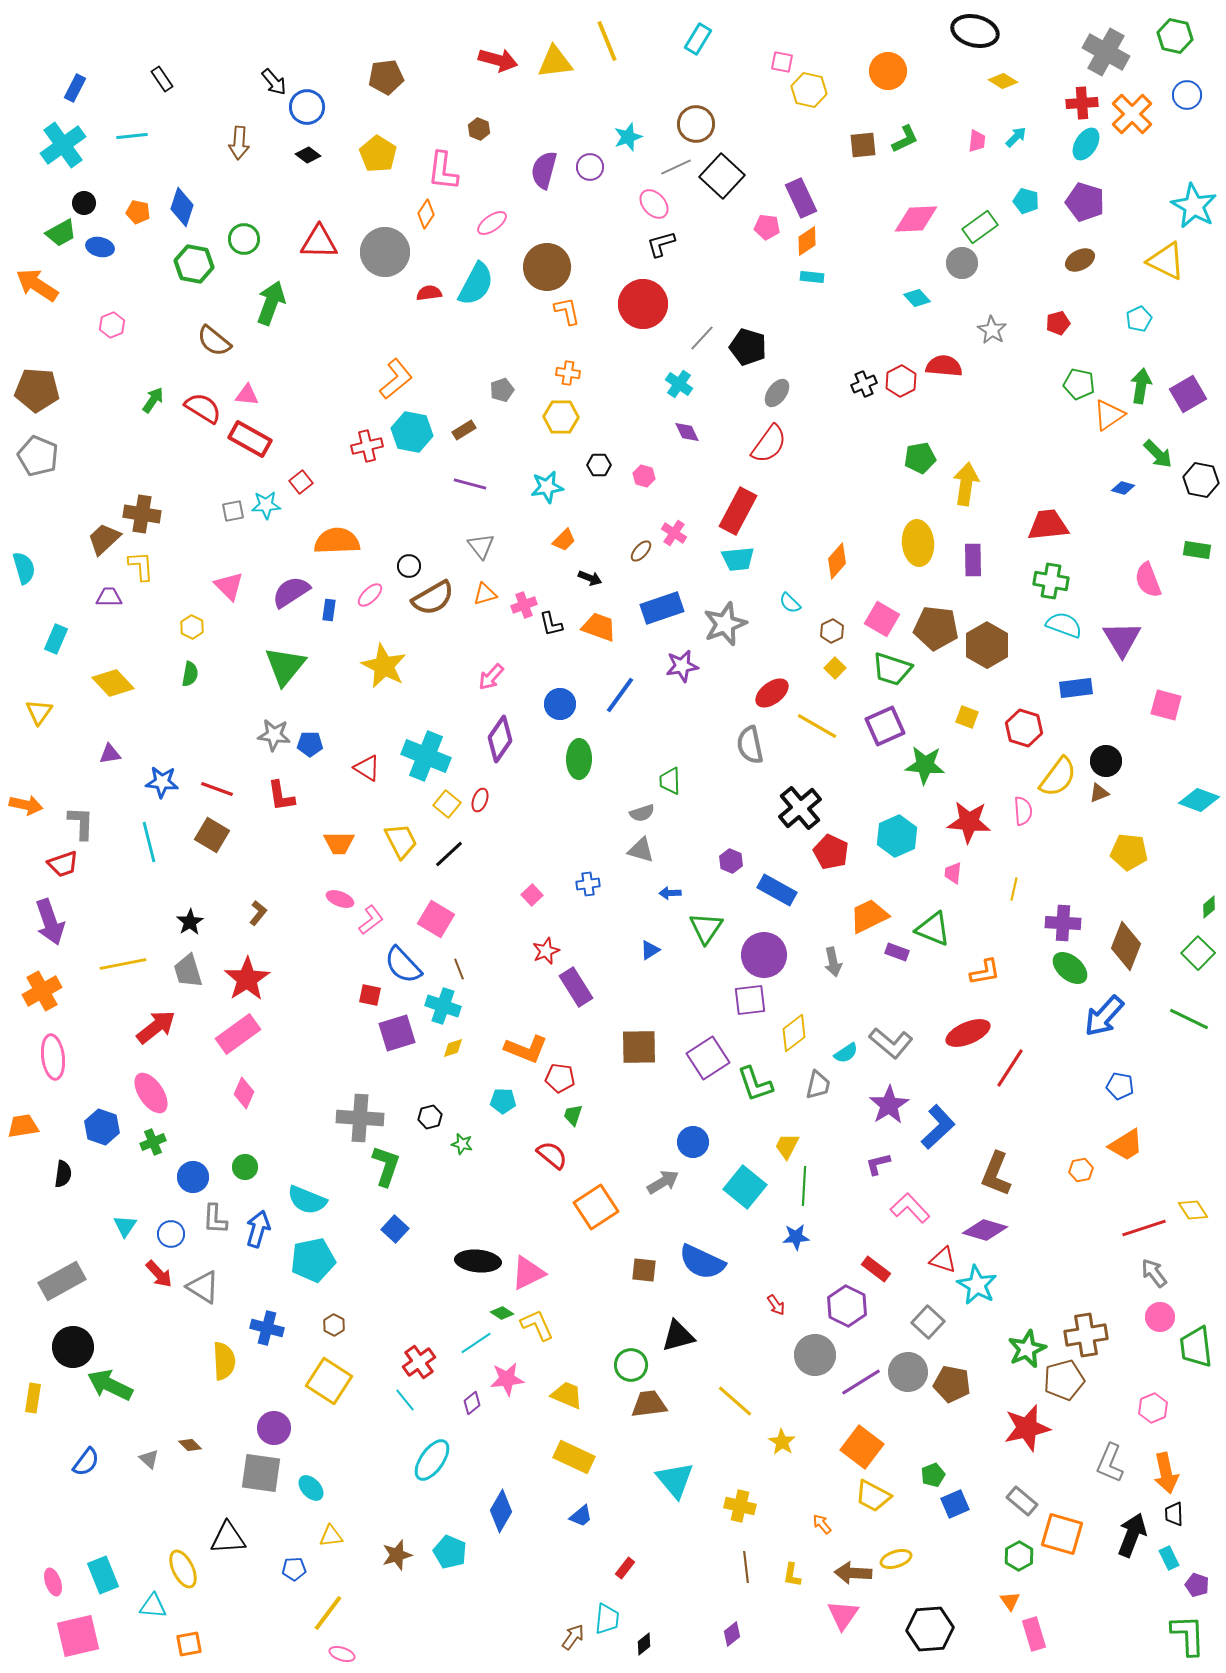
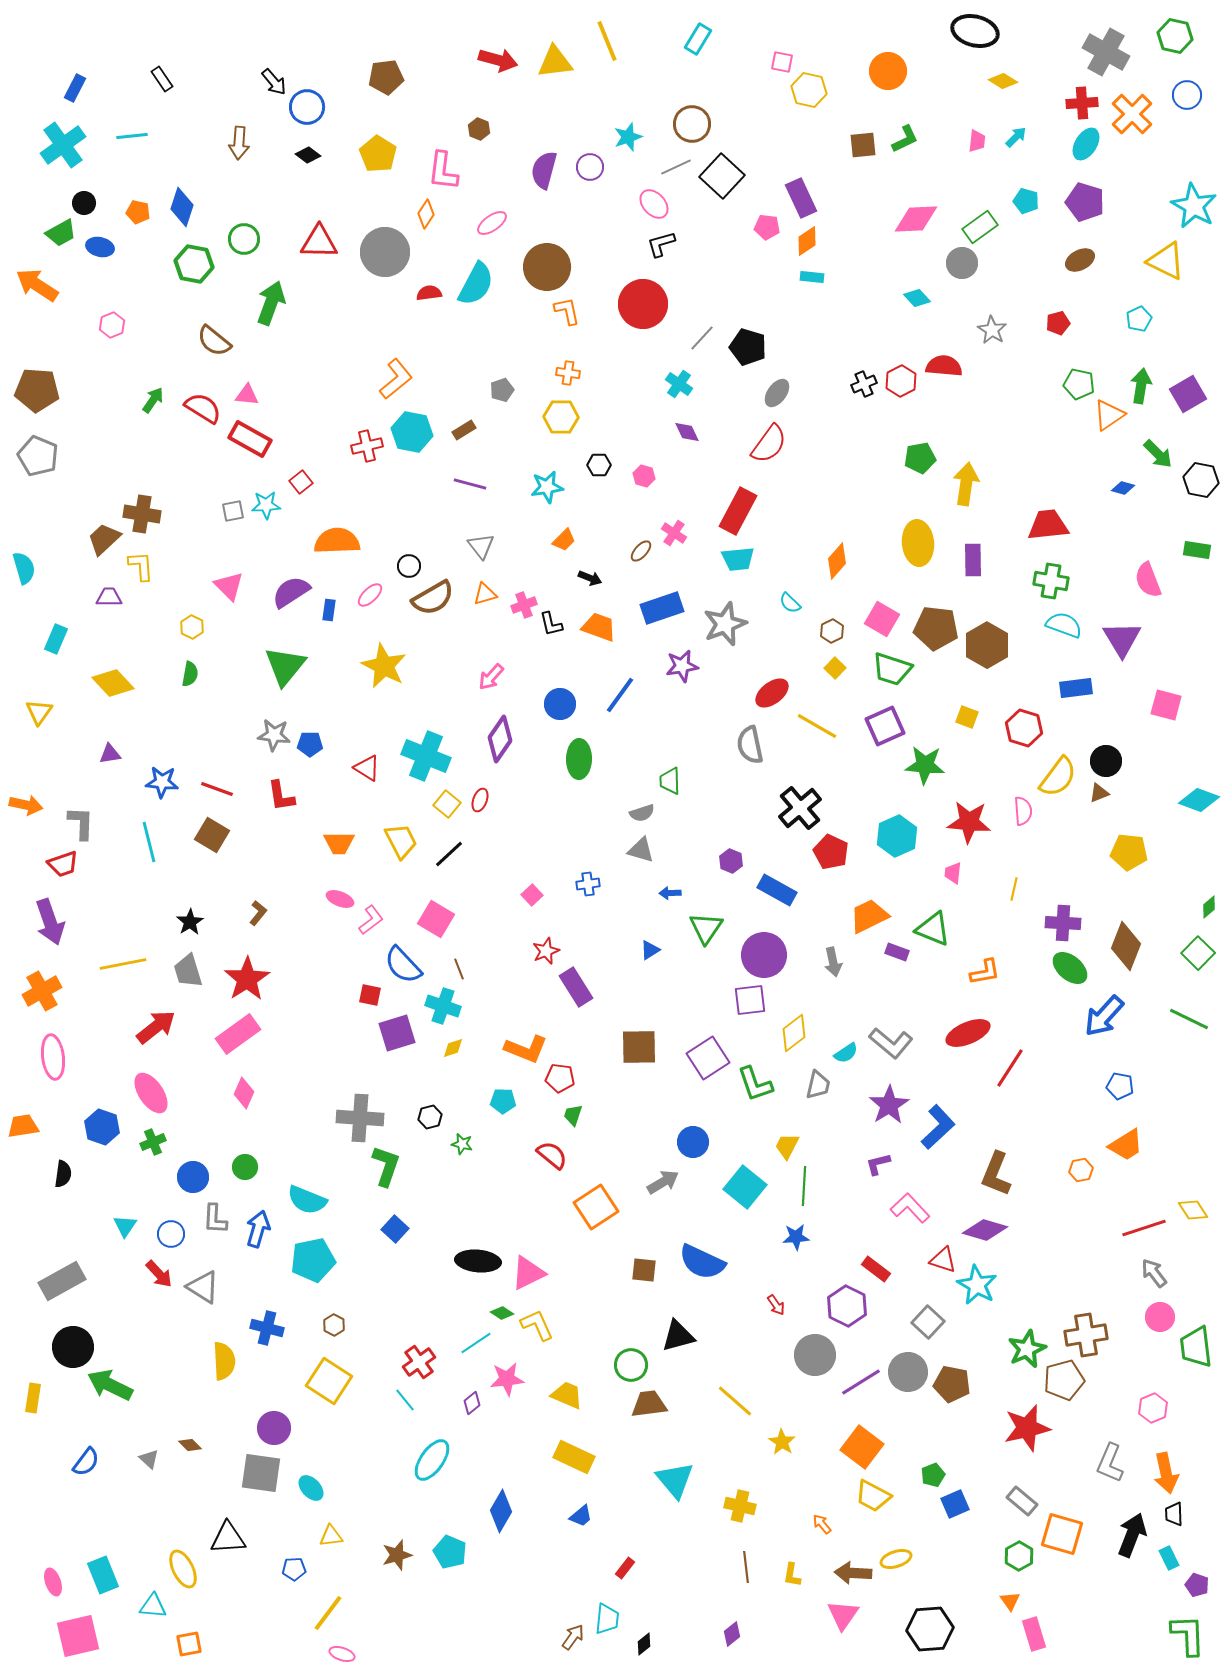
brown circle at (696, 124): moved 4 px left
